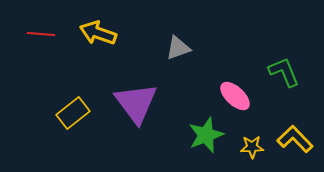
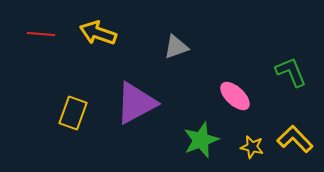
gray triangle: moved 2 px left, 1 px up
green L-shape: moved 7 px right
purple triangle: rotated 39 degrees clockwise
yellow rectangle: rotated 32 degrees counterclockwise
green star: moved 5 px left, 5 px down
yellow star: rotated 15 degrees clockwise
